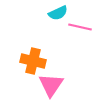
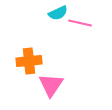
pink line: moved 4 px up
orange cross: moved 4 px left; rotated 20 degrees counterclockwise
